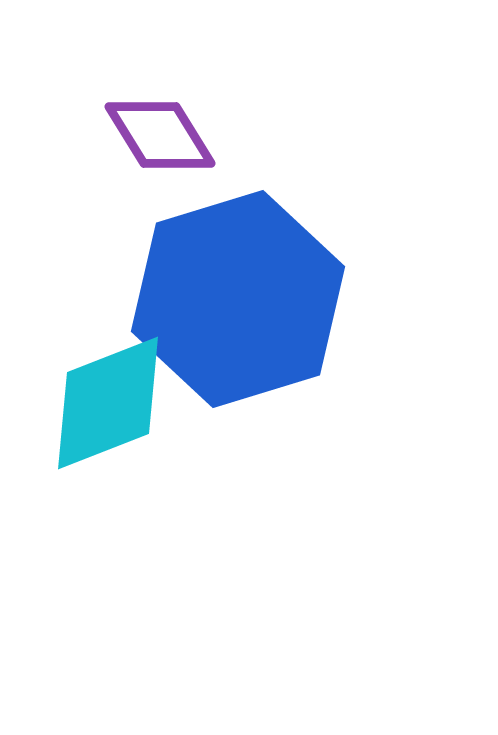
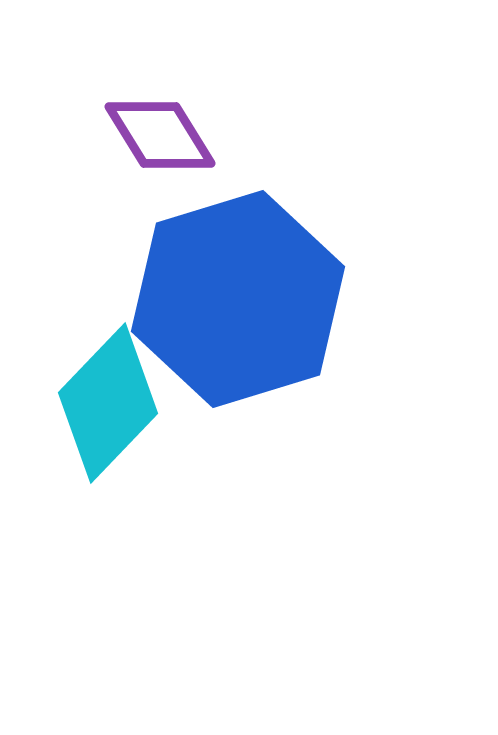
cyan diamond: rotated 25 degrees counterclockwise
